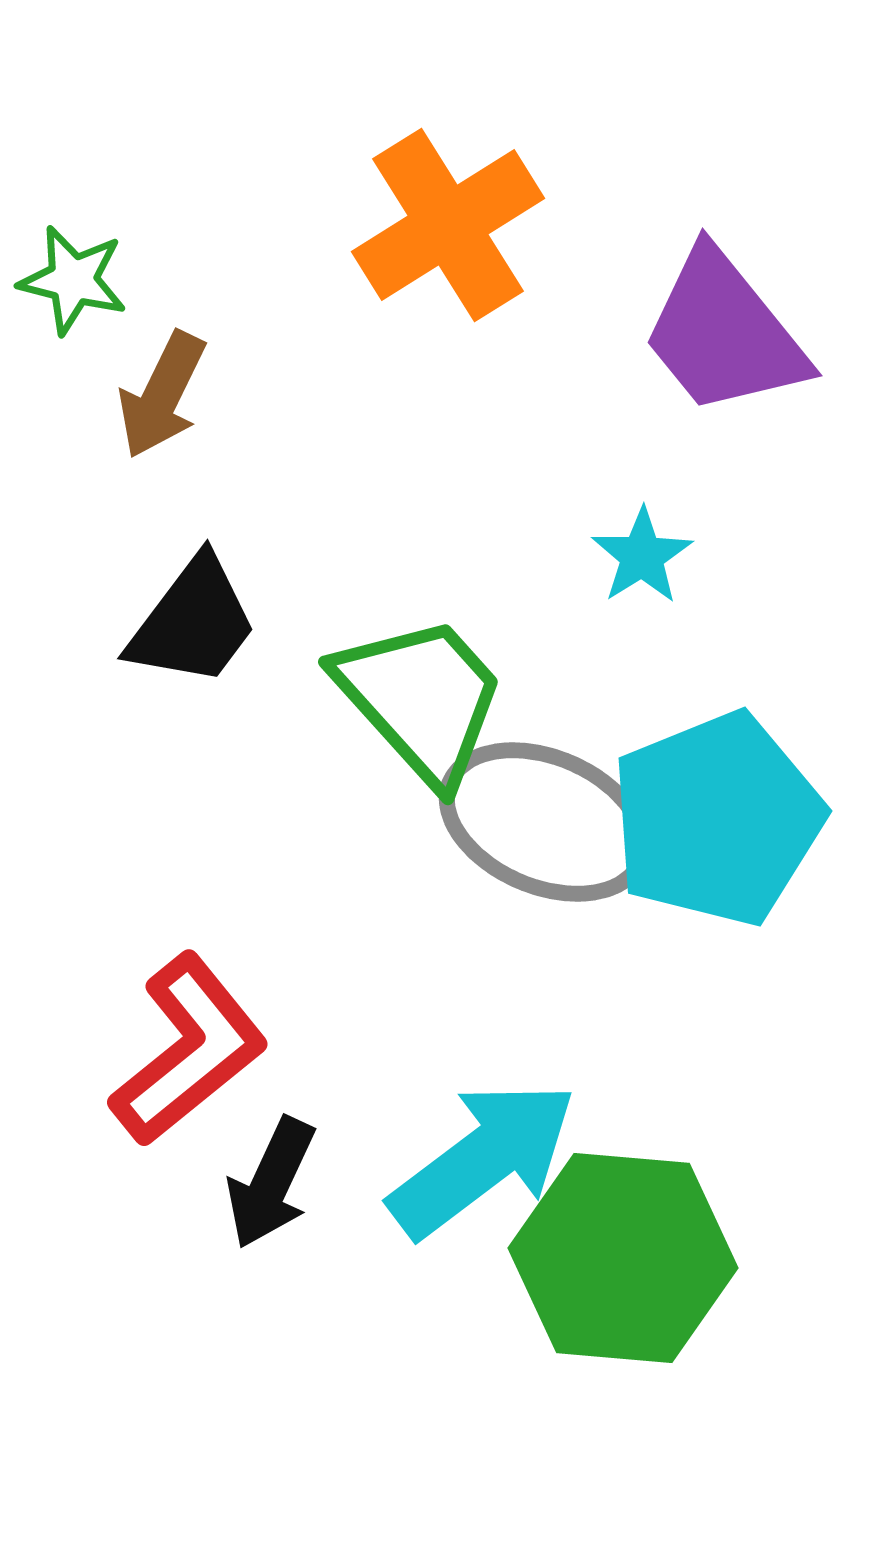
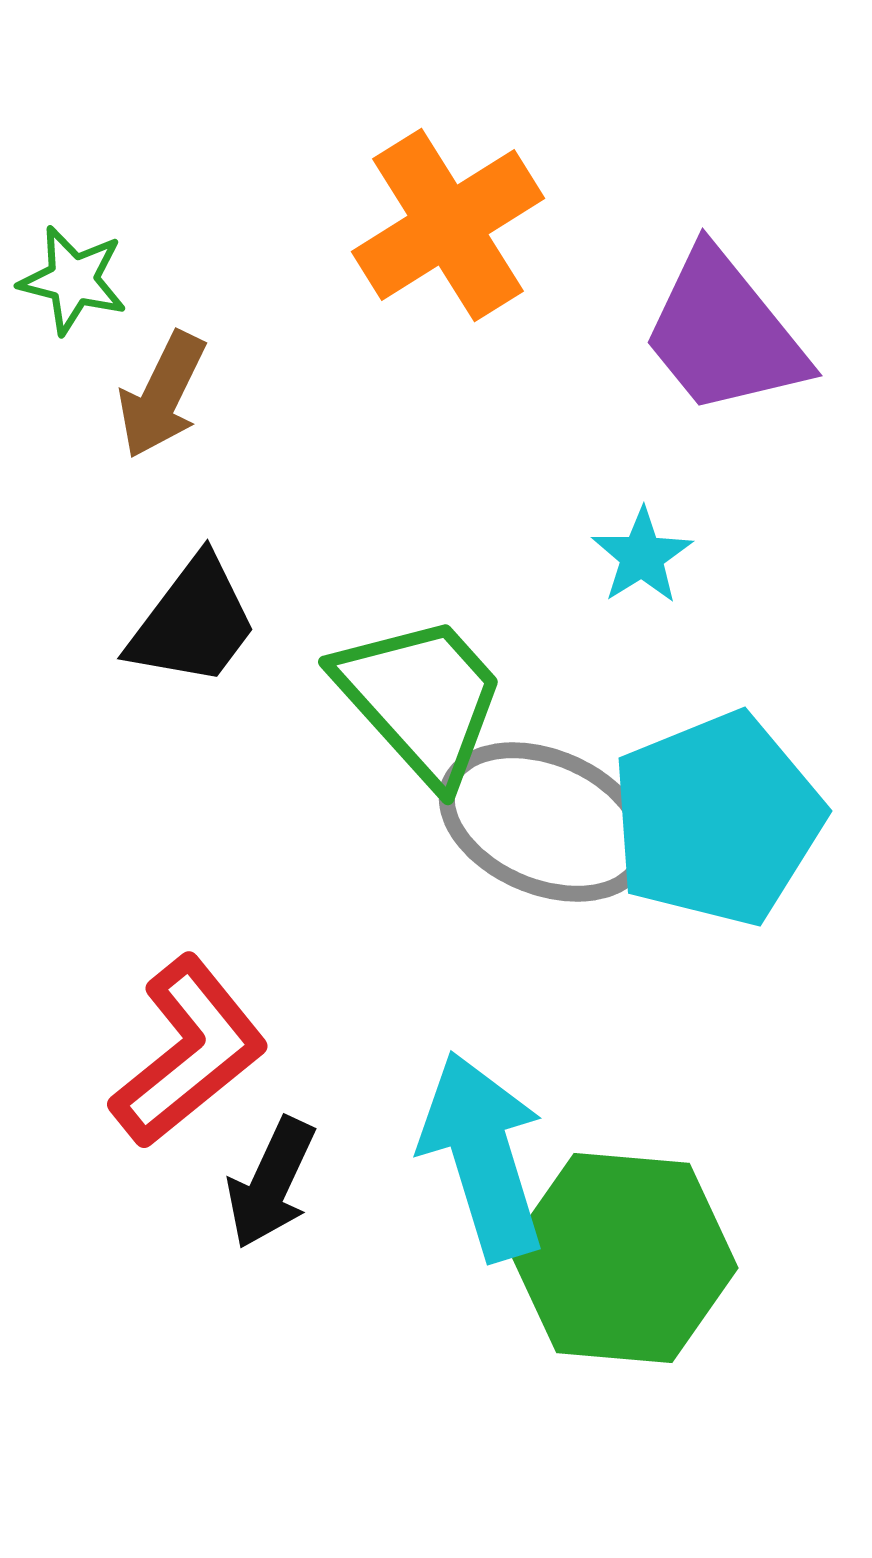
red L-shape: moved 2 px down
cyan arrow: moved 3 px up; rotated 70 degrees counterclockwise
